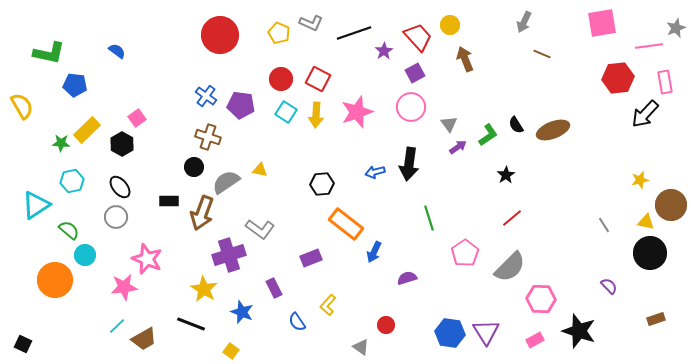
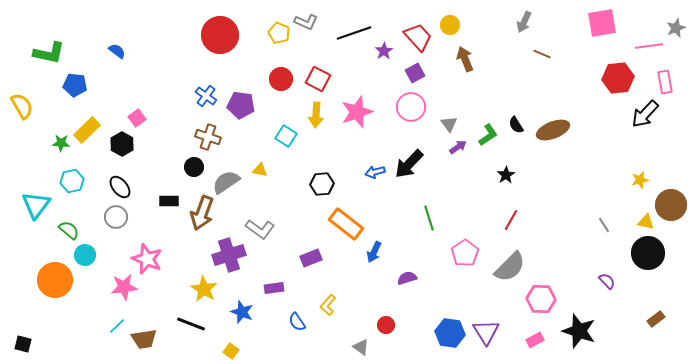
gray L-shape at (311, 23): moved 5 px left, 1 px up
cyan square at (286, 112): moved 24 px down
black arrow at (409, 164): rotated 36 degrees clockwise
cyan triangle at (36, 205): rotated 20 degrees counterclockwise
red line at (512, 218): moved 1 px left, 2 px down; rotated 20 degrees counterclockwise
black circle at (650, 253): moved 2 px left
purple semicircle at (609, 286): moved 2 px left, 5 px up
purple rectangle at (274, 288): rotated 72 degrees counterclockwise
brown rectangle at (656, 319): rotated 18 degrees counterclockwise
brown trapezoid at (144, 339): rotated 20 degrees clockwise
black square at (23, 344): rotated 12 degrees counterclockwise
